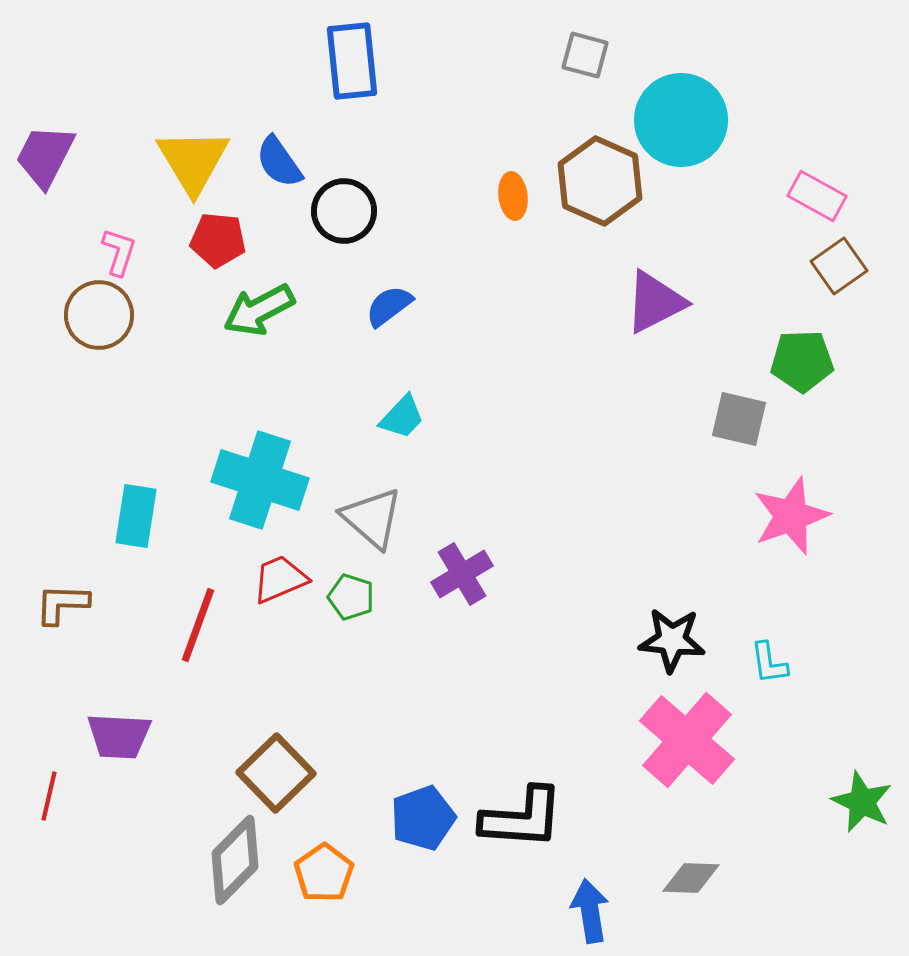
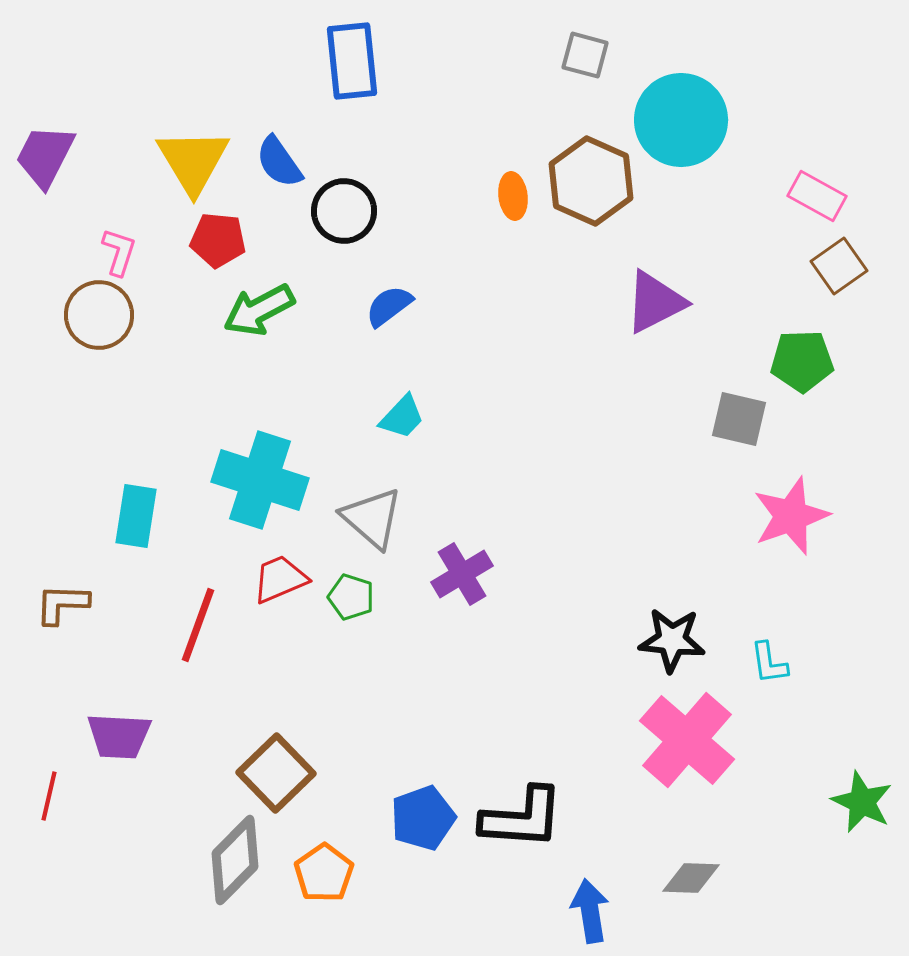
brown hexagon at (600, 181): moved 9 px left
